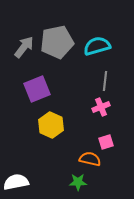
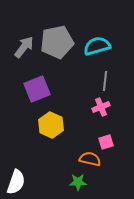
white semicircle: rotated 120 degrees clockwise
